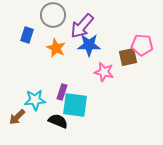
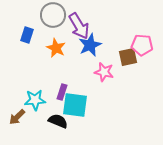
purple arrow: moved 3 px left; rotated 72 degrees counterclockwise
blue star: moved 1 px right; rotated 25 degrees counterclockwise
